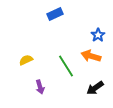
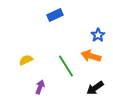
blue rectangle: moved 1 px down
purple arrow: rotated 144 degrees counterclockwise
